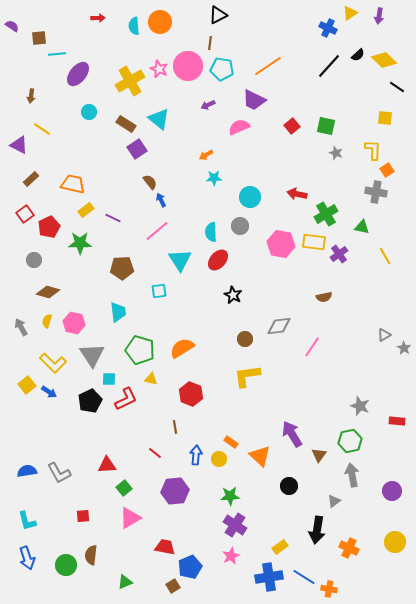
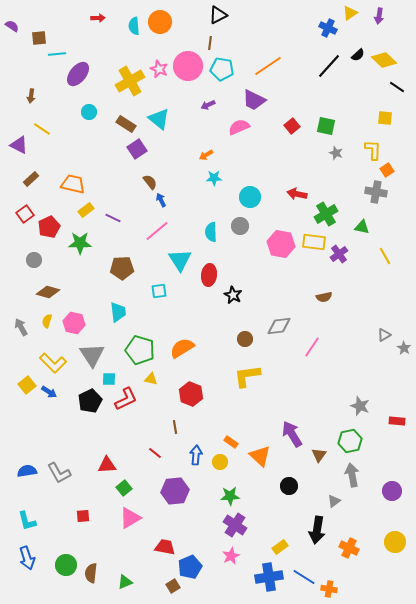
red ellipse at (218, 260): moved 9 px left, 15 px down; rotated 35 degrees counterclockwise
yellow circle at (219, 459): moved 1 px right, 3 px down
brown semicircle at (91, 555): moved 18 px down
